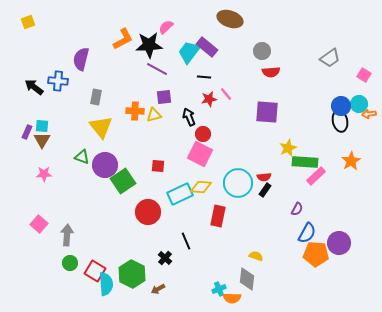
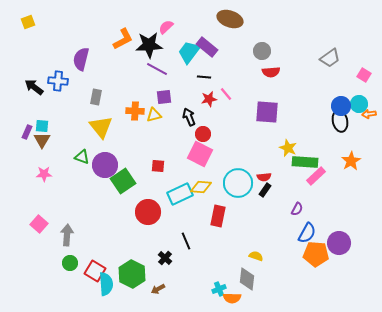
yellow star at (288, 148): rotated 24 degrees counterclockwise
